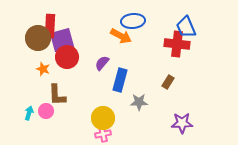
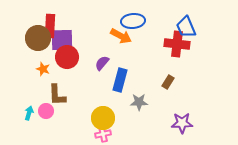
purple square: rotated 15 degrees clockwise
